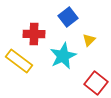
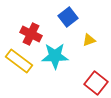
red cross: moved 3 px left; rotated 25 degrees clockwise
yellow triangle: rotated 24 degrees clockwise
cyan star: moved 8 px left; rotated 24 degrees clockwise
